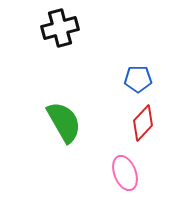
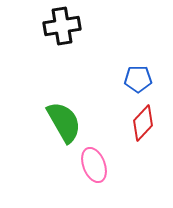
black cross: moved 2 px right, 2 px up; rotated 6 degrees clockwise
pink ellipse: moved 31 px left, 8 px up
